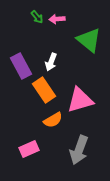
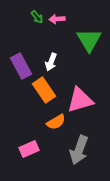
green triangle: rotated 20 degrees clockwise
orange semicircle: moved 3 px right, 2 px down
